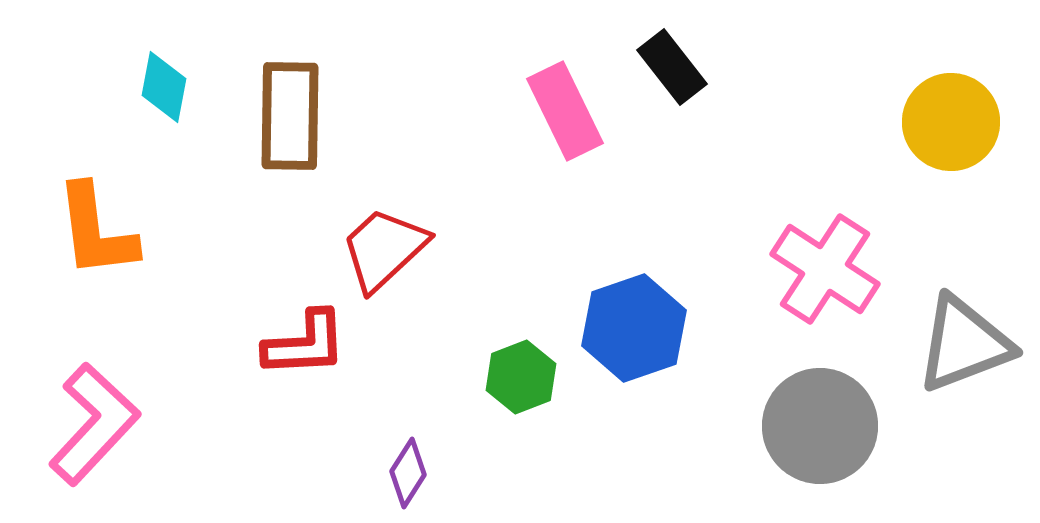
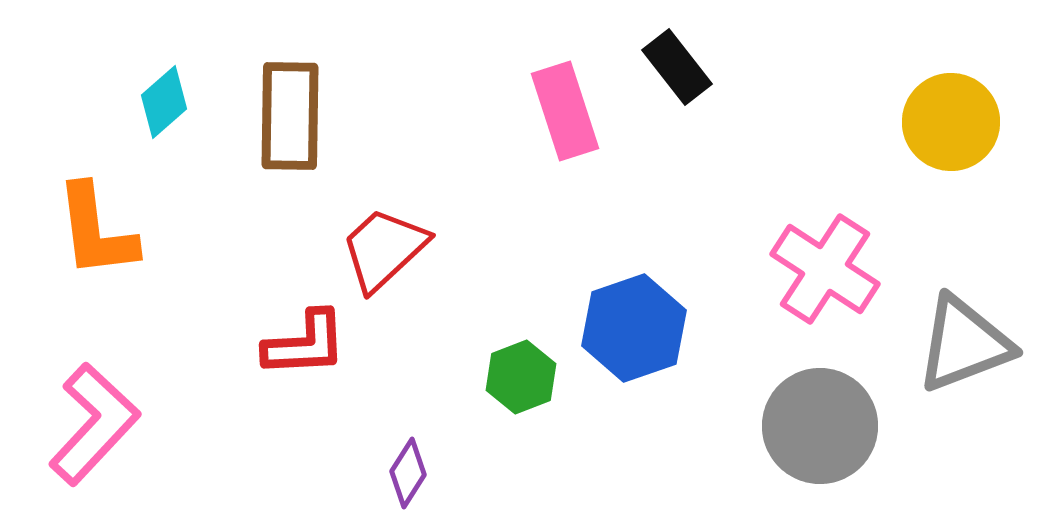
black rectangle: moved 5 px right
cyan diamond: moved 15 px down; rotated 38 degrees clockwise
pink rectangle: rotated 8 degrees clockwise
